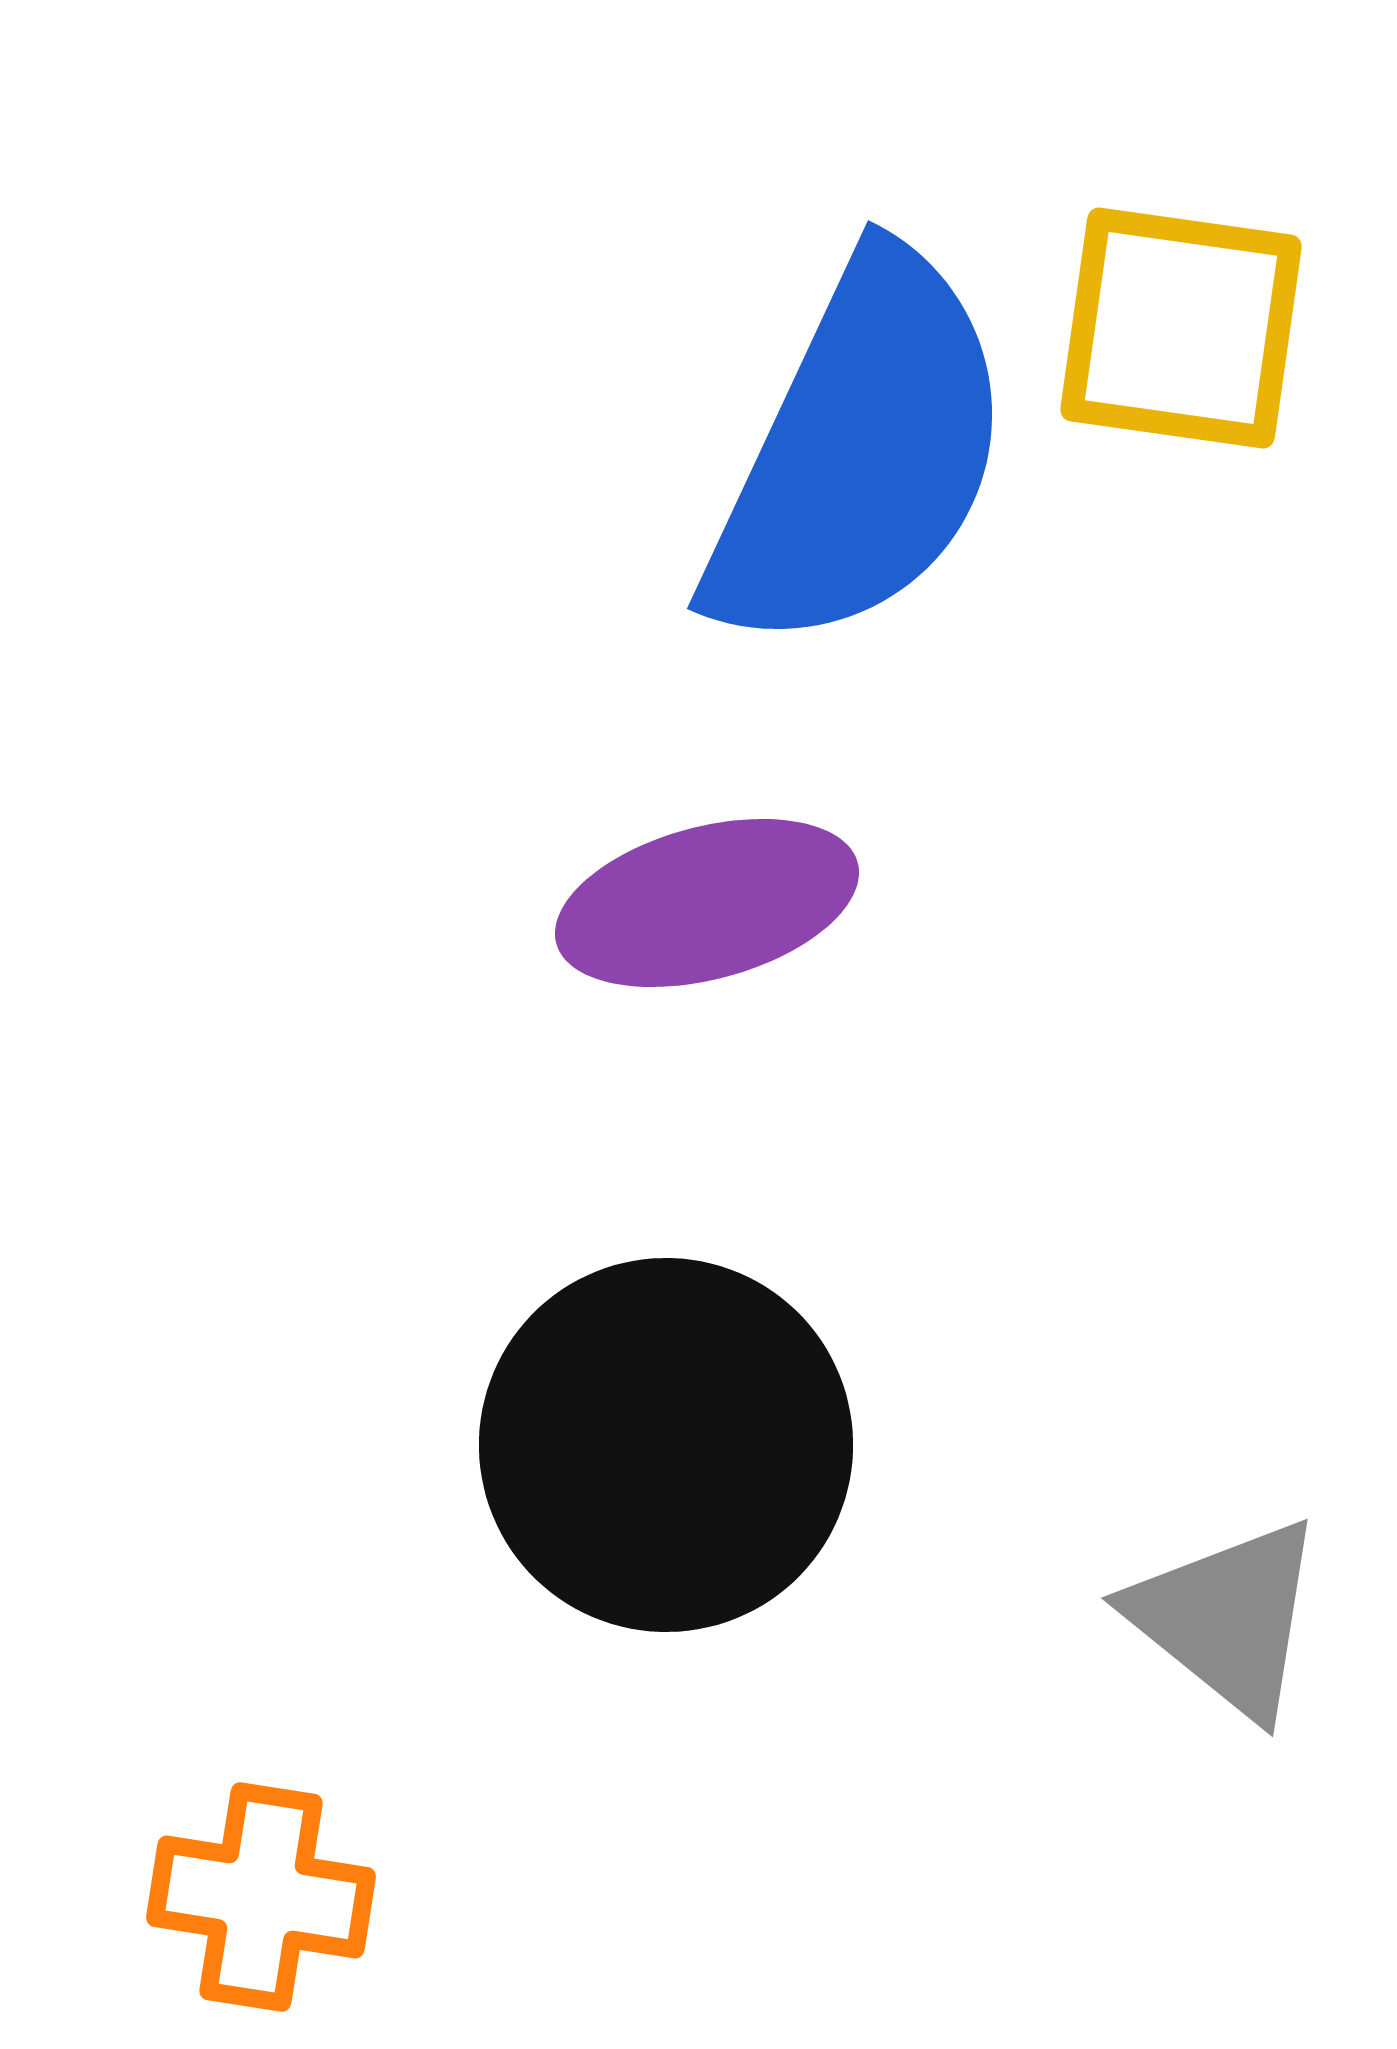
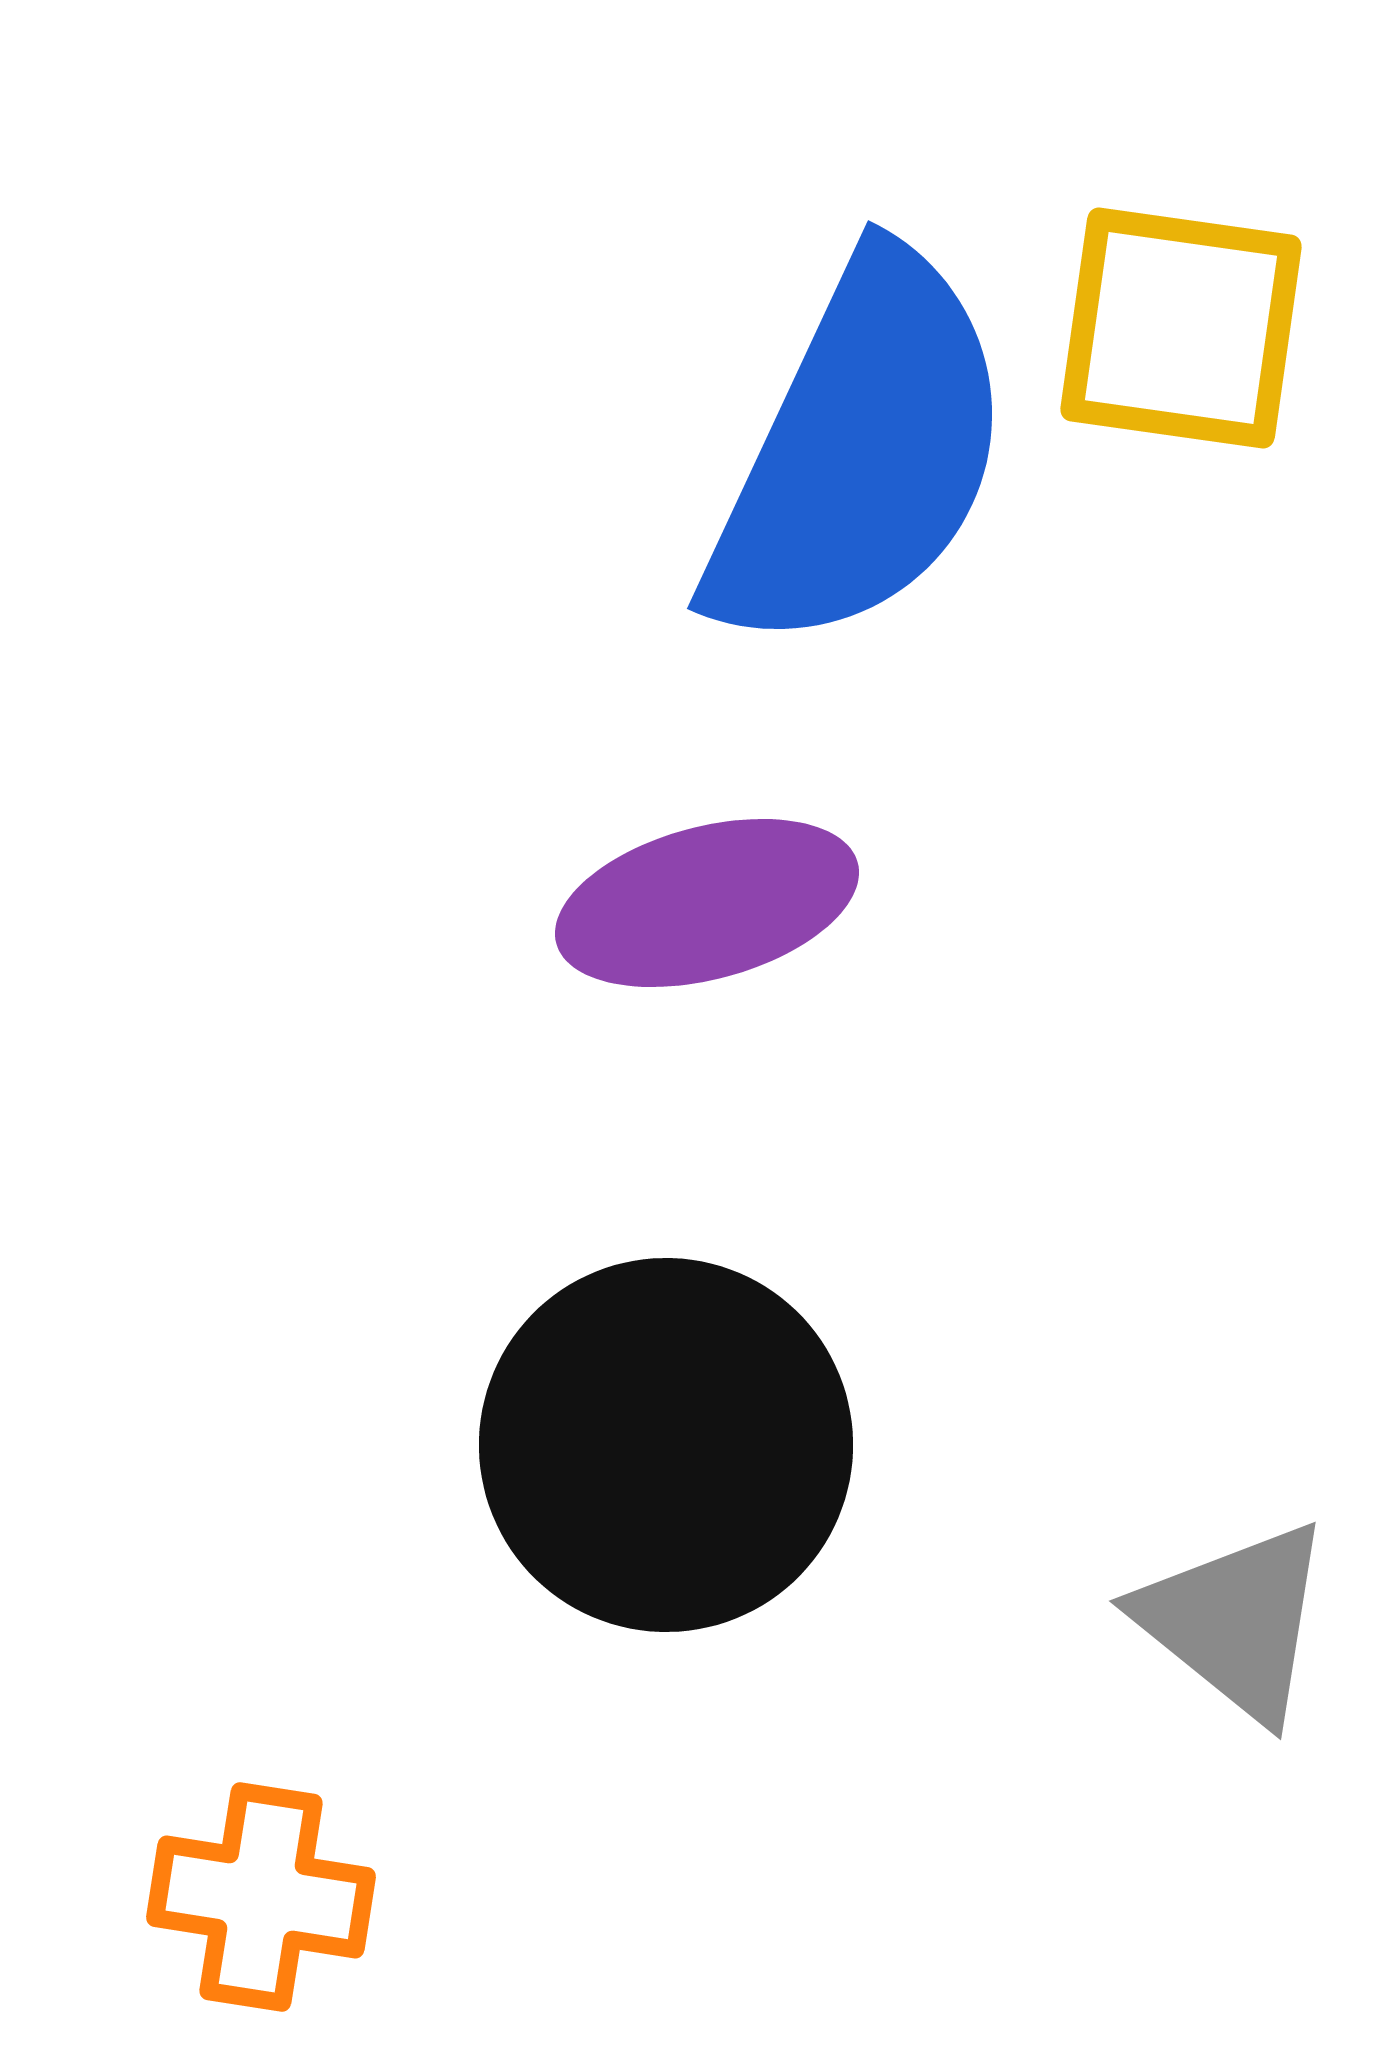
gray triangle: moved 8 px right, 3 px down
